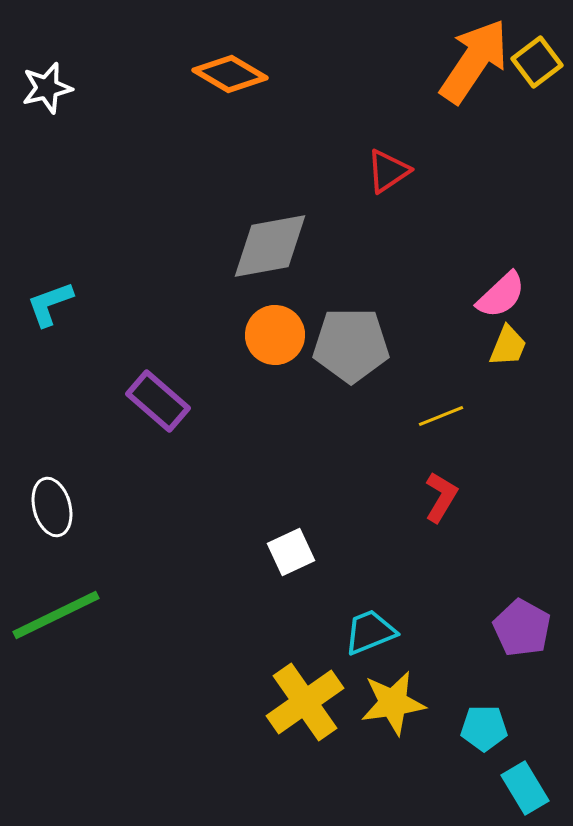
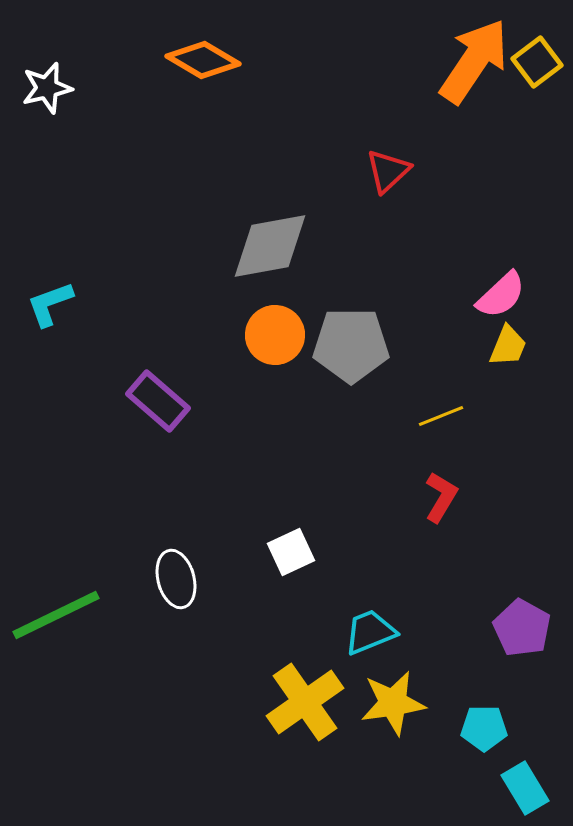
orange diamond: moved 27 px left, 14 px up
red triangle: rotated 9 degrees counterclockwise
white ellipse: moved 124 px right, 72 px down
